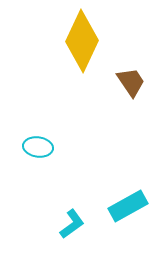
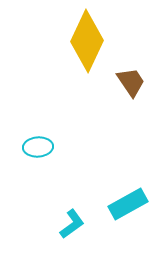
yellow diamond: moved 5 px right
cyan ellipse: rotated 12 degrees counterclockwise
cyan rectangle: moved 2 px up
